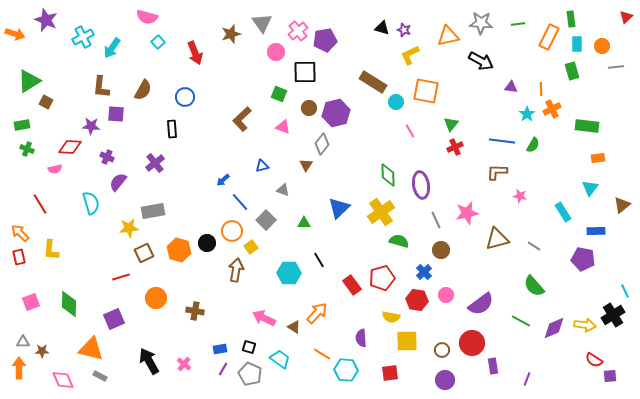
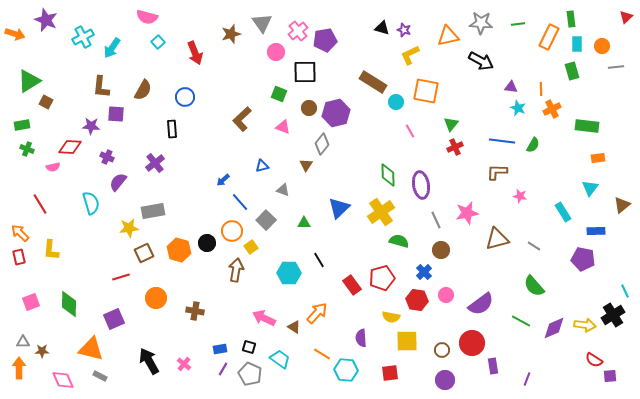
cyan star at (527, 114): moved 9 px left, 6 px up; rotated 14 degrees counterclockwise
pink semicircle at (55, 169): moved 2 px left, 2 px up
